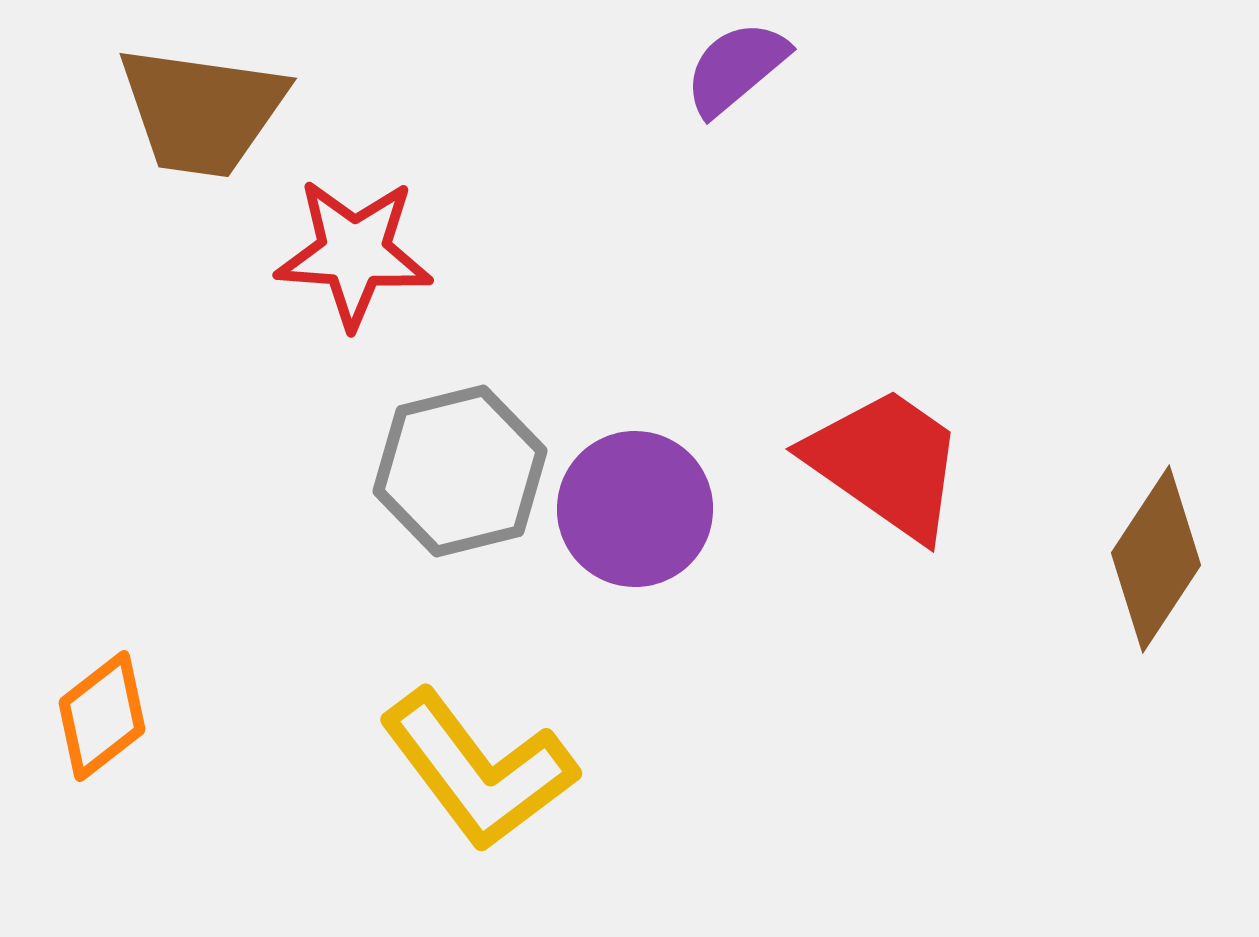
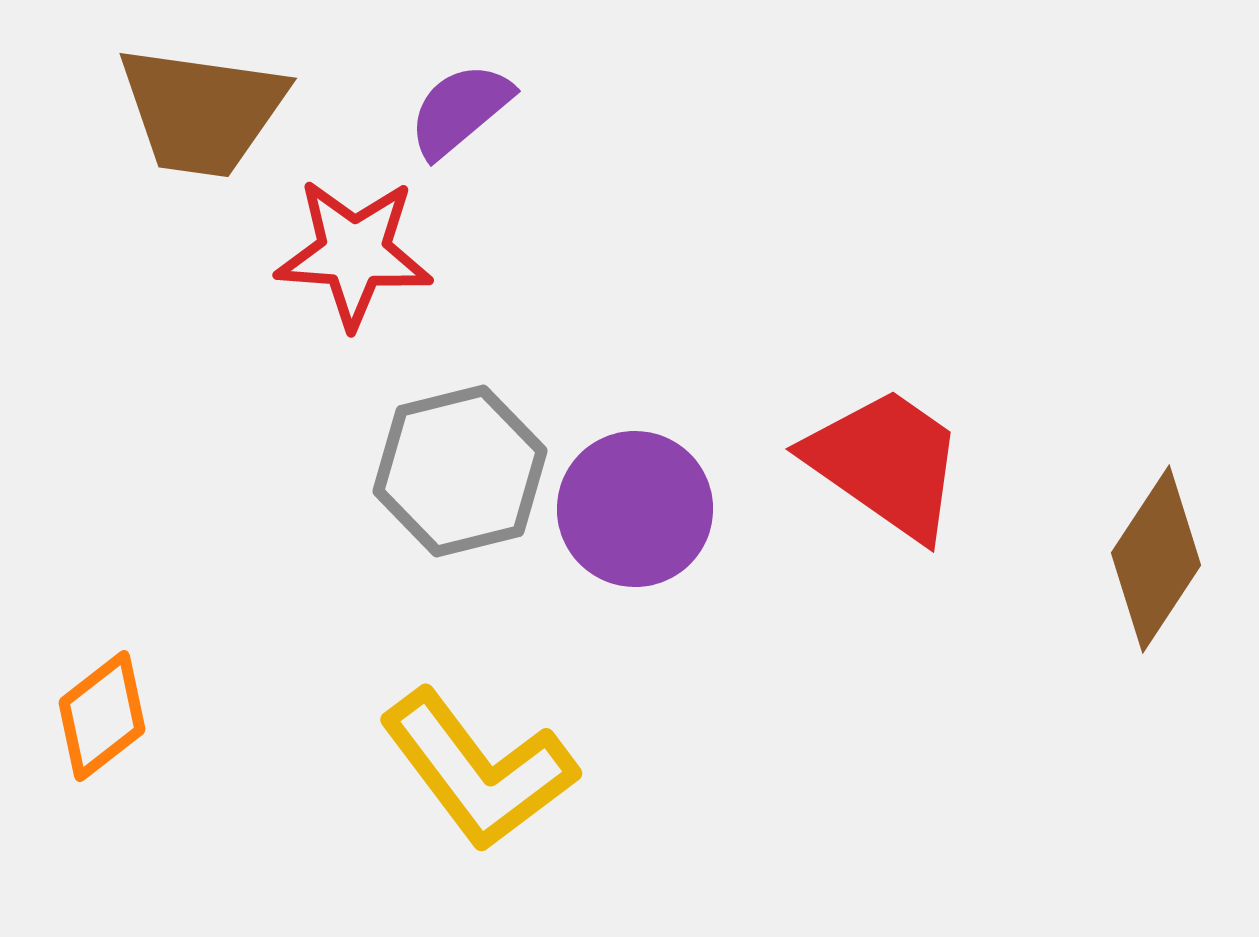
purple semicircle: moved 276 px left, 42 px down
